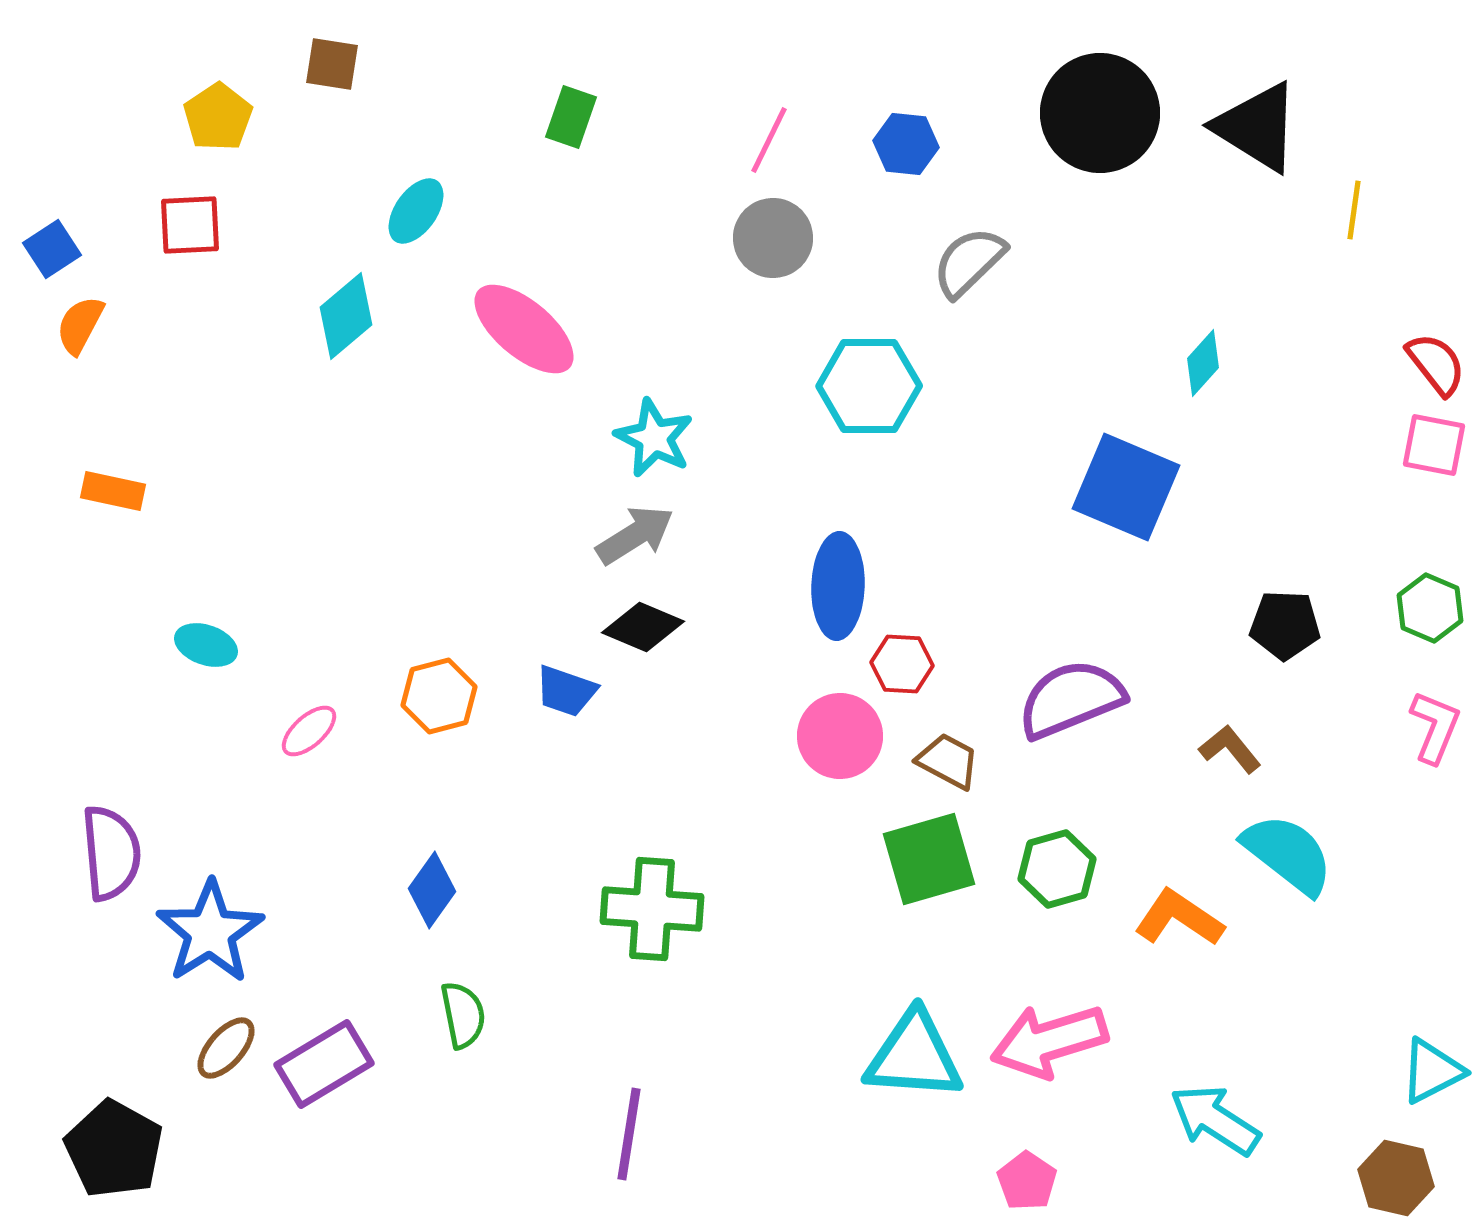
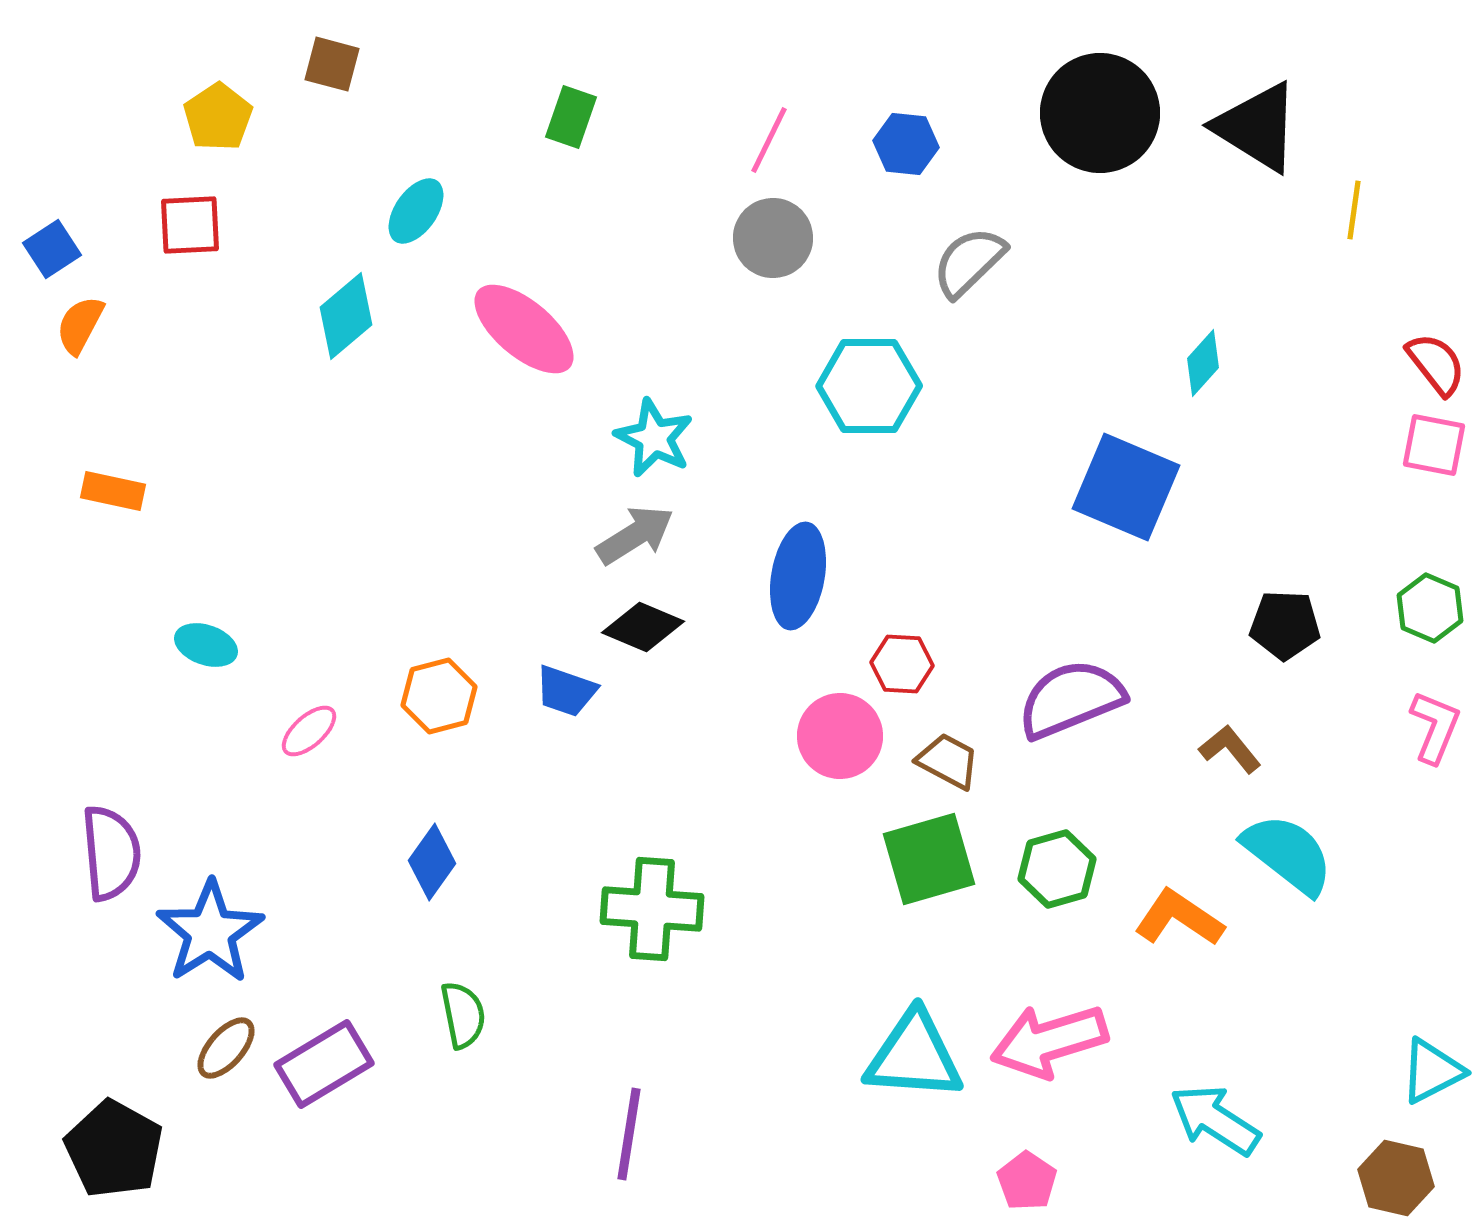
brown square at (332, 64): rotated 6 degrees clockwise
blue ellipse at (838, 586): moved 40 px left, 10 px up; rotated 8 degrees clockwise
blue diamond at (432, 890): moved 28 px up
